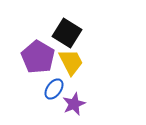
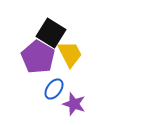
black square: moved 16 px left
yellow trapezoid: moved 1 px left, 8 px up
purple star: rotated 30 degrees counterclockwise
